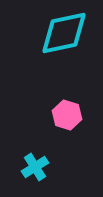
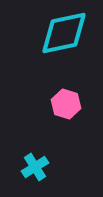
pink hexagon: moved 1 px left, 11 px up
